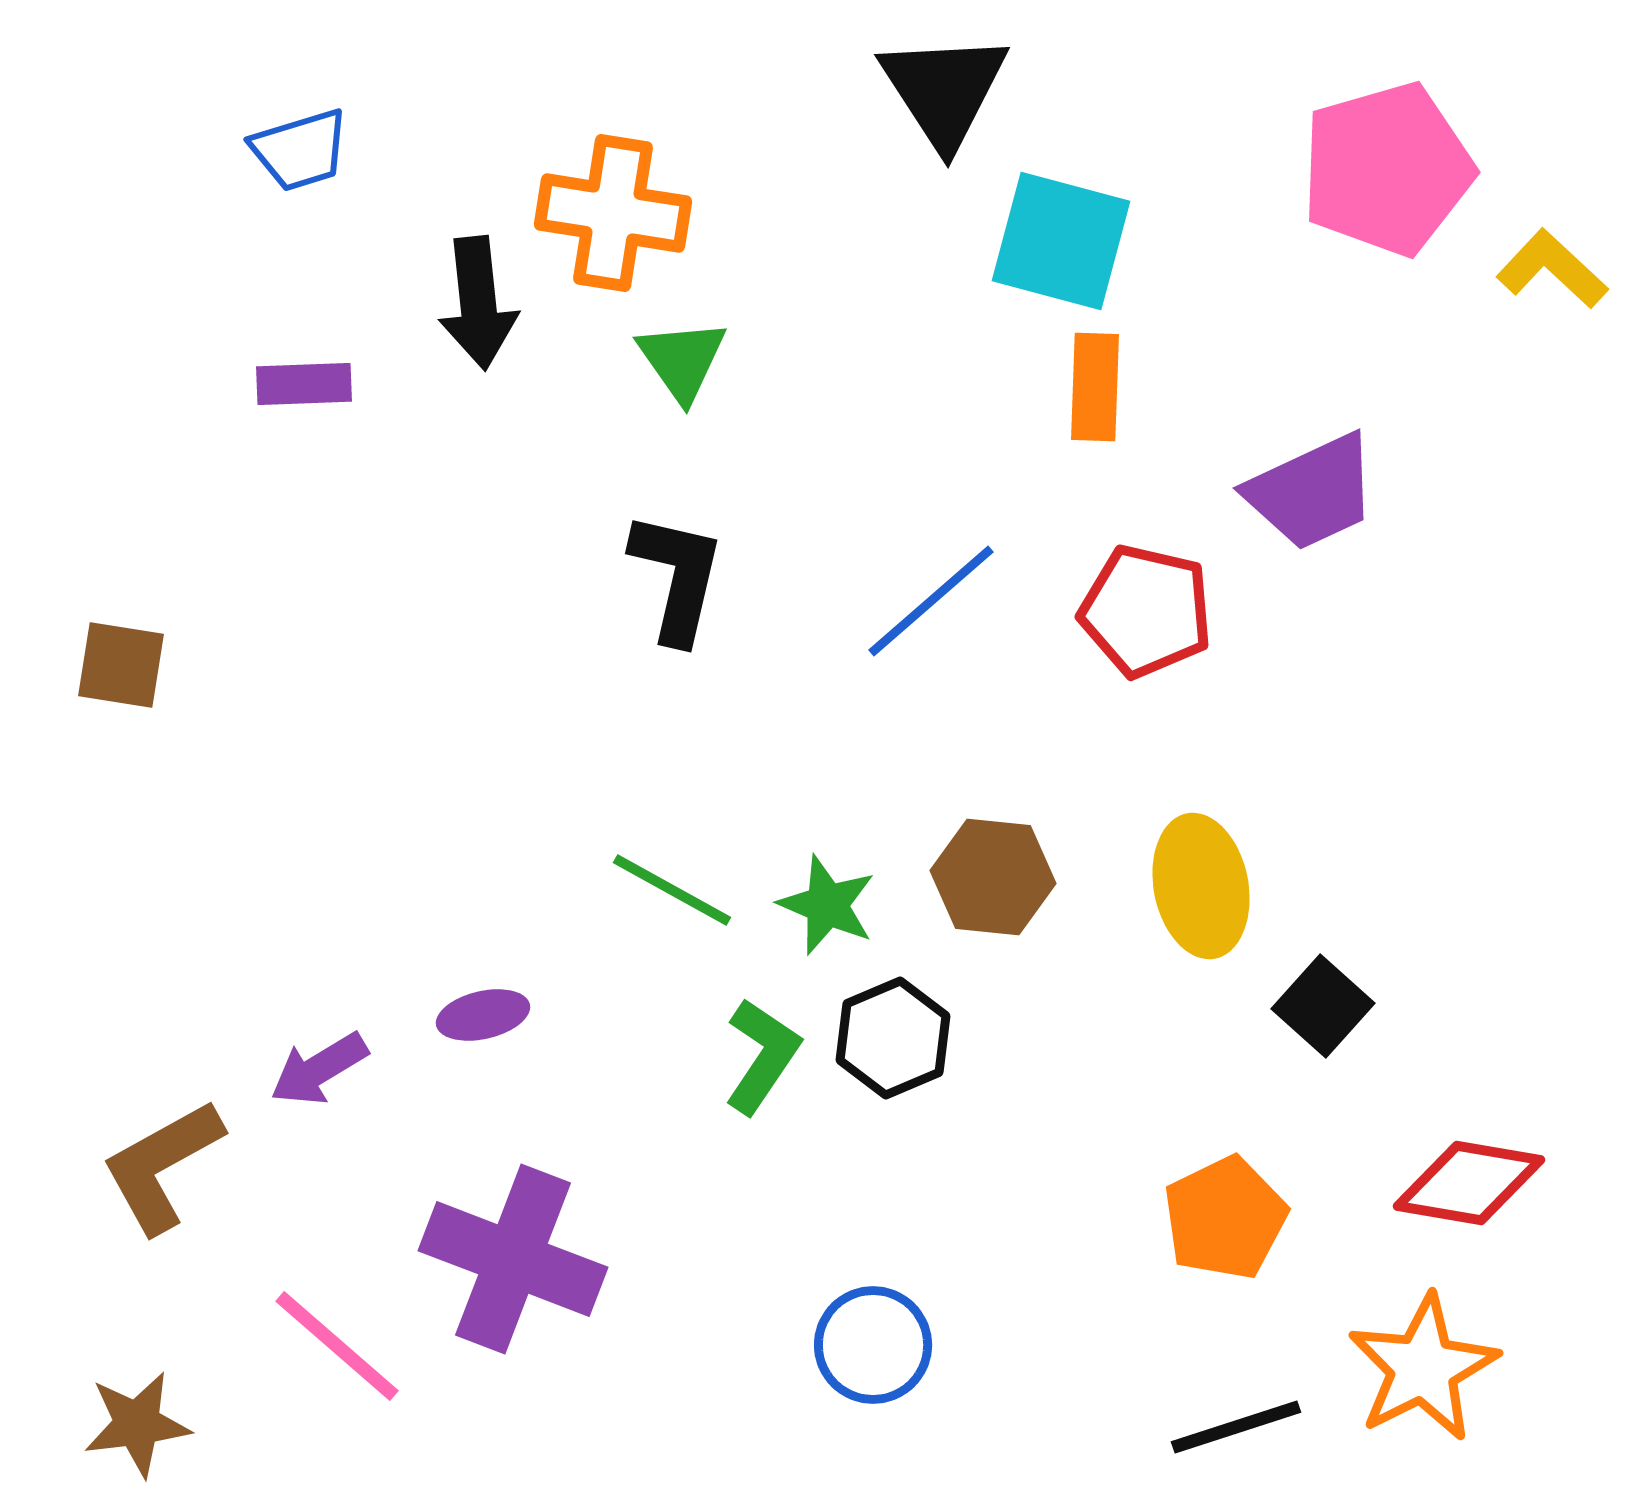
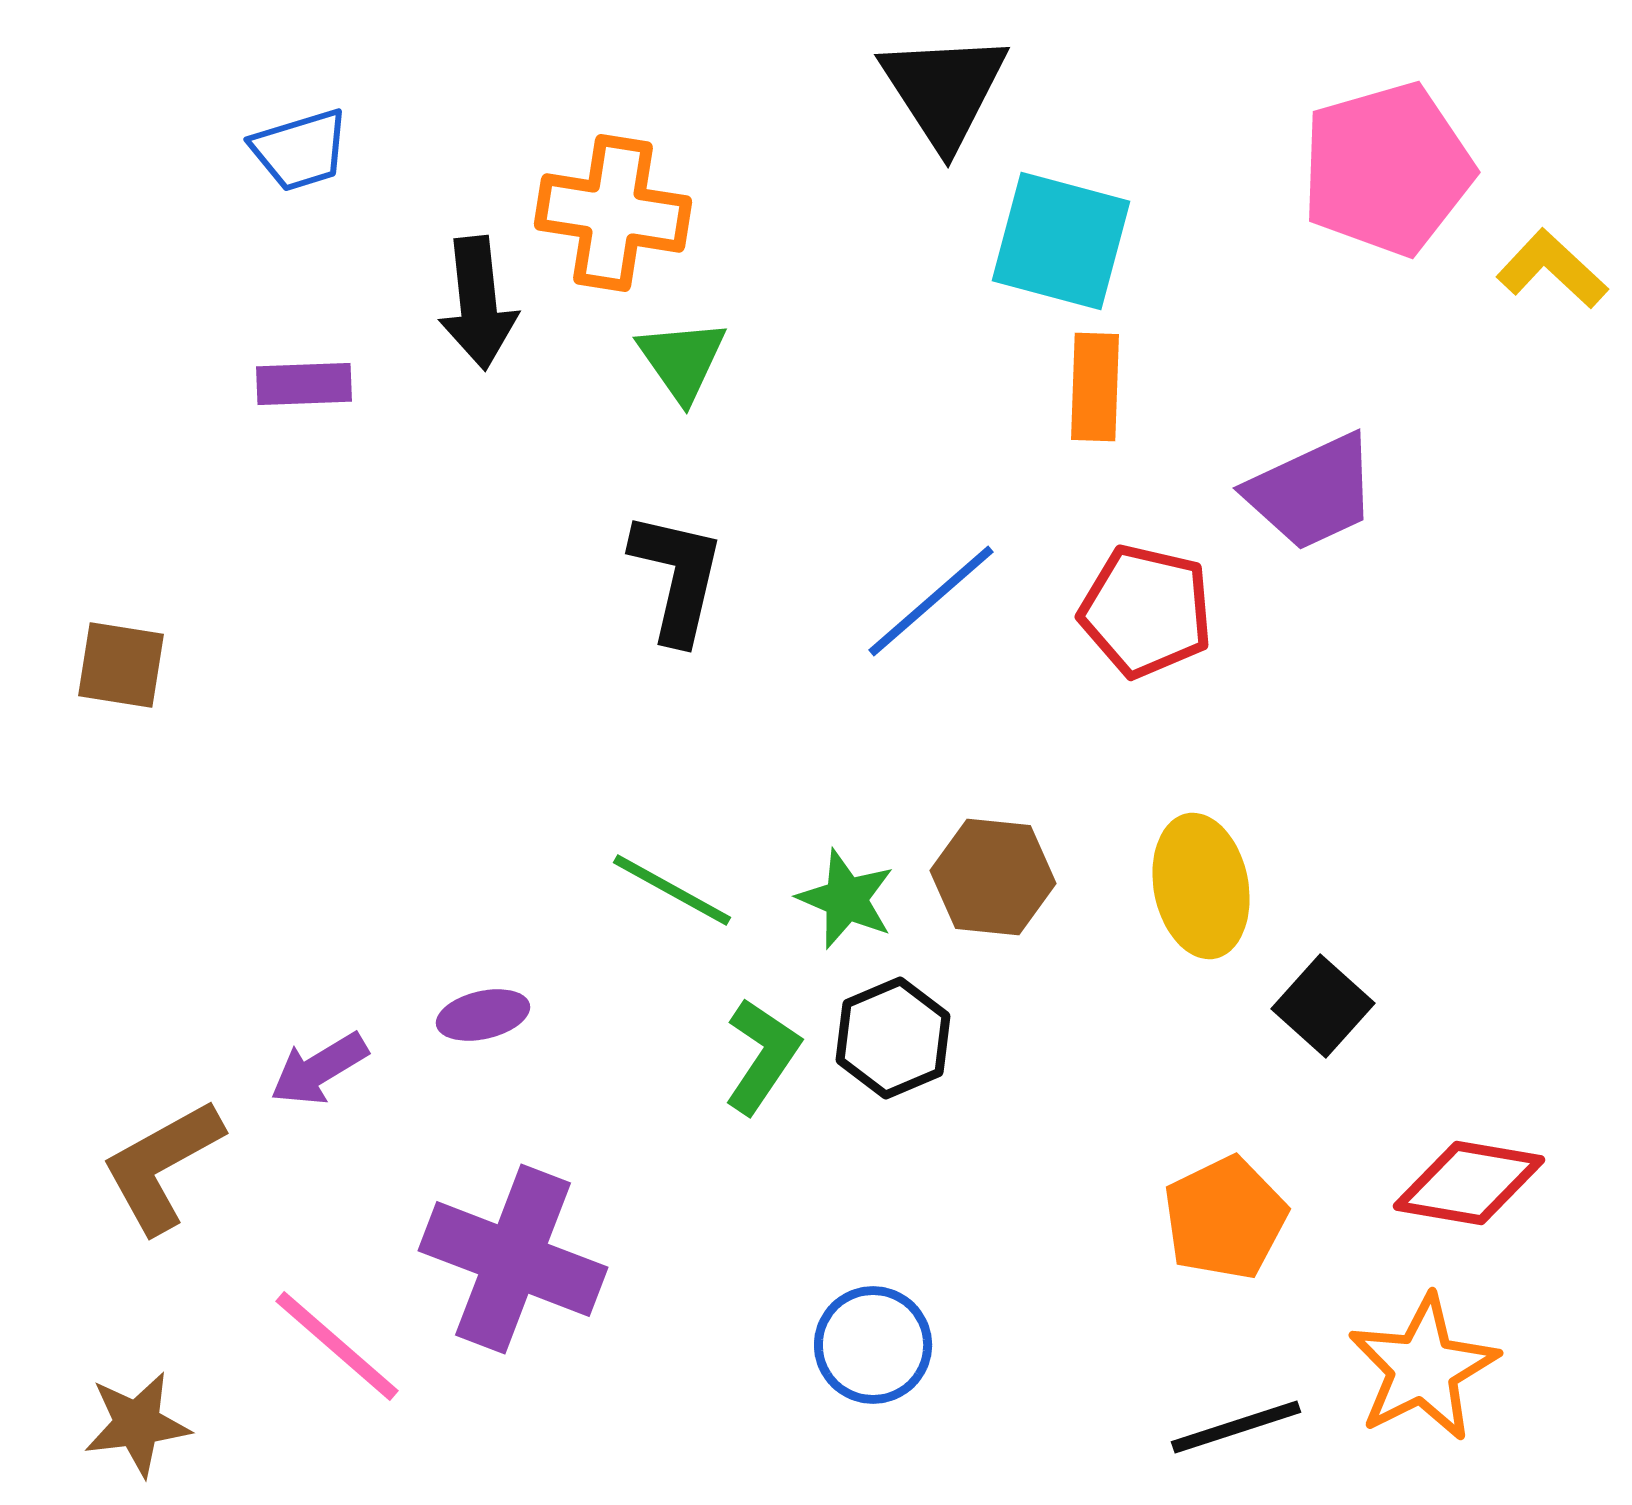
green star: moved 19 px right, 6 px up
